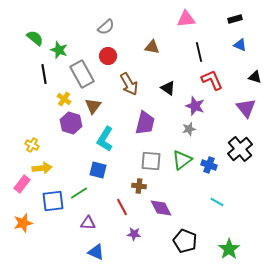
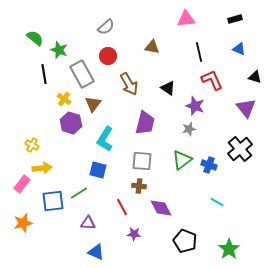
blue triangle at (240, 45): moved 1 px left, 4 px down
brown triangle at (93, 106): moved 2 px up
gray square at (151, 161): moved 9 px left
